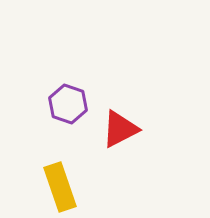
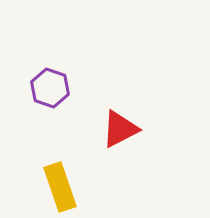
purple hexagon: moved 18 px left, 16 px up
